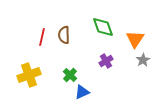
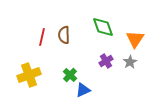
gray star: moved 13 px left, 2 px down
blue triangle: moved 1 px right, 2 px up
